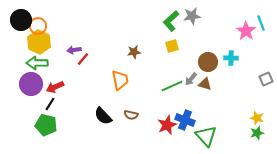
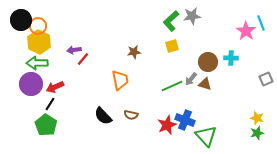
green pentagon: rotated 20 degrees clockwise
